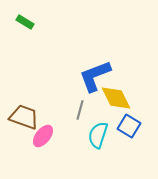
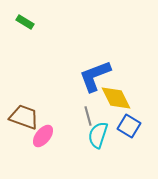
gray line: moved 8 px right, 6 px down; rotated 30 degrees counterclockwise
